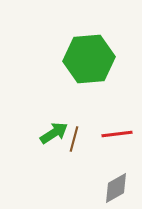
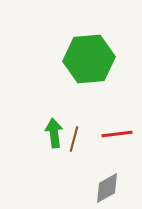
green arrow: rotated 64 degrees counterclockwise
gray diamond: moved 9 px left
